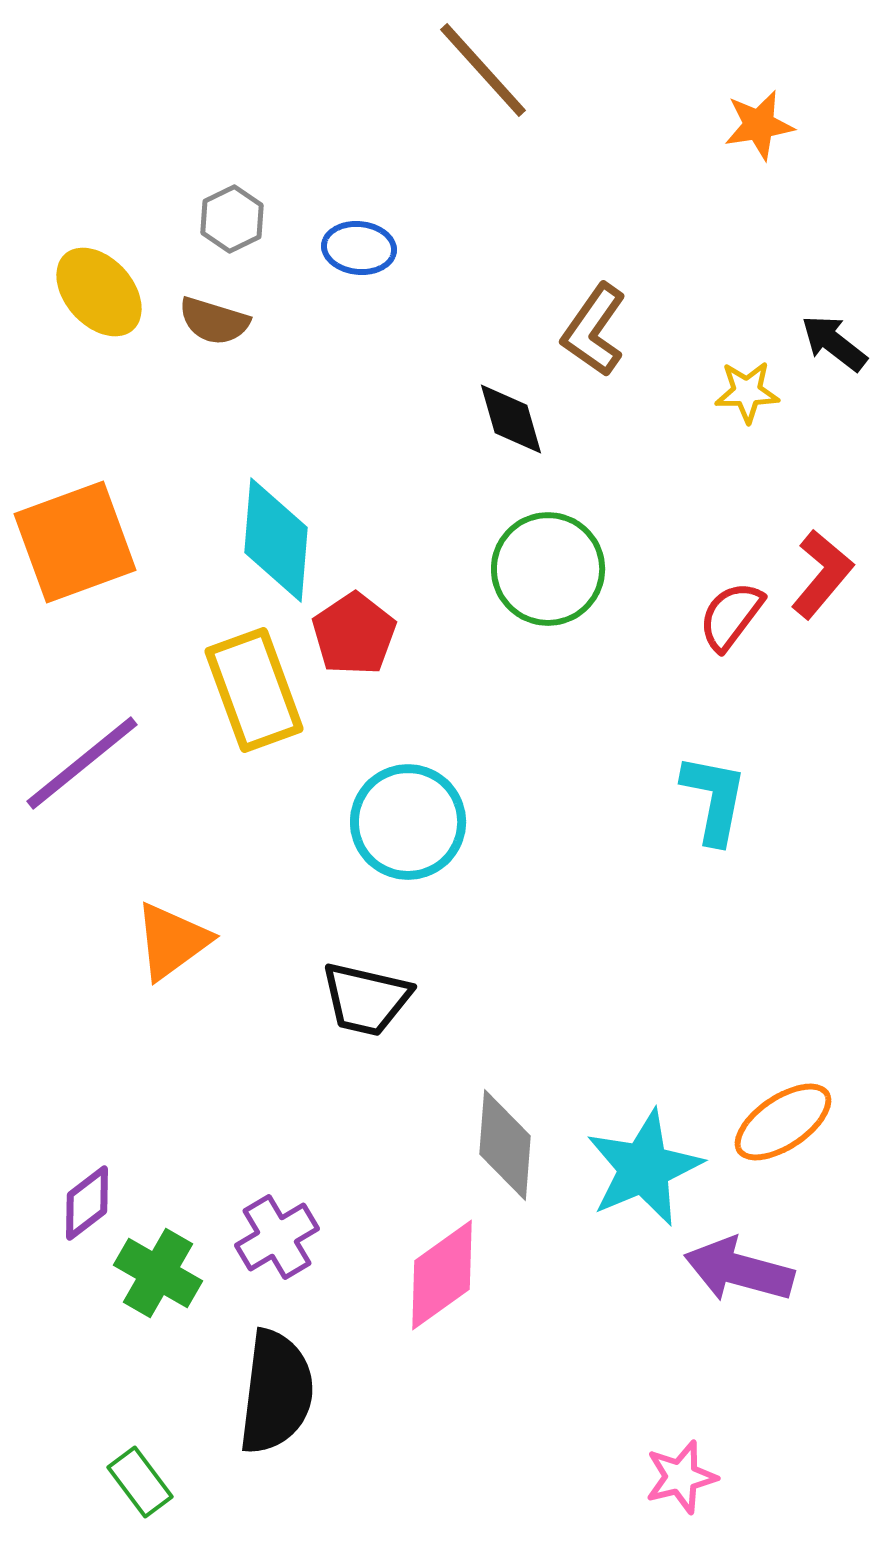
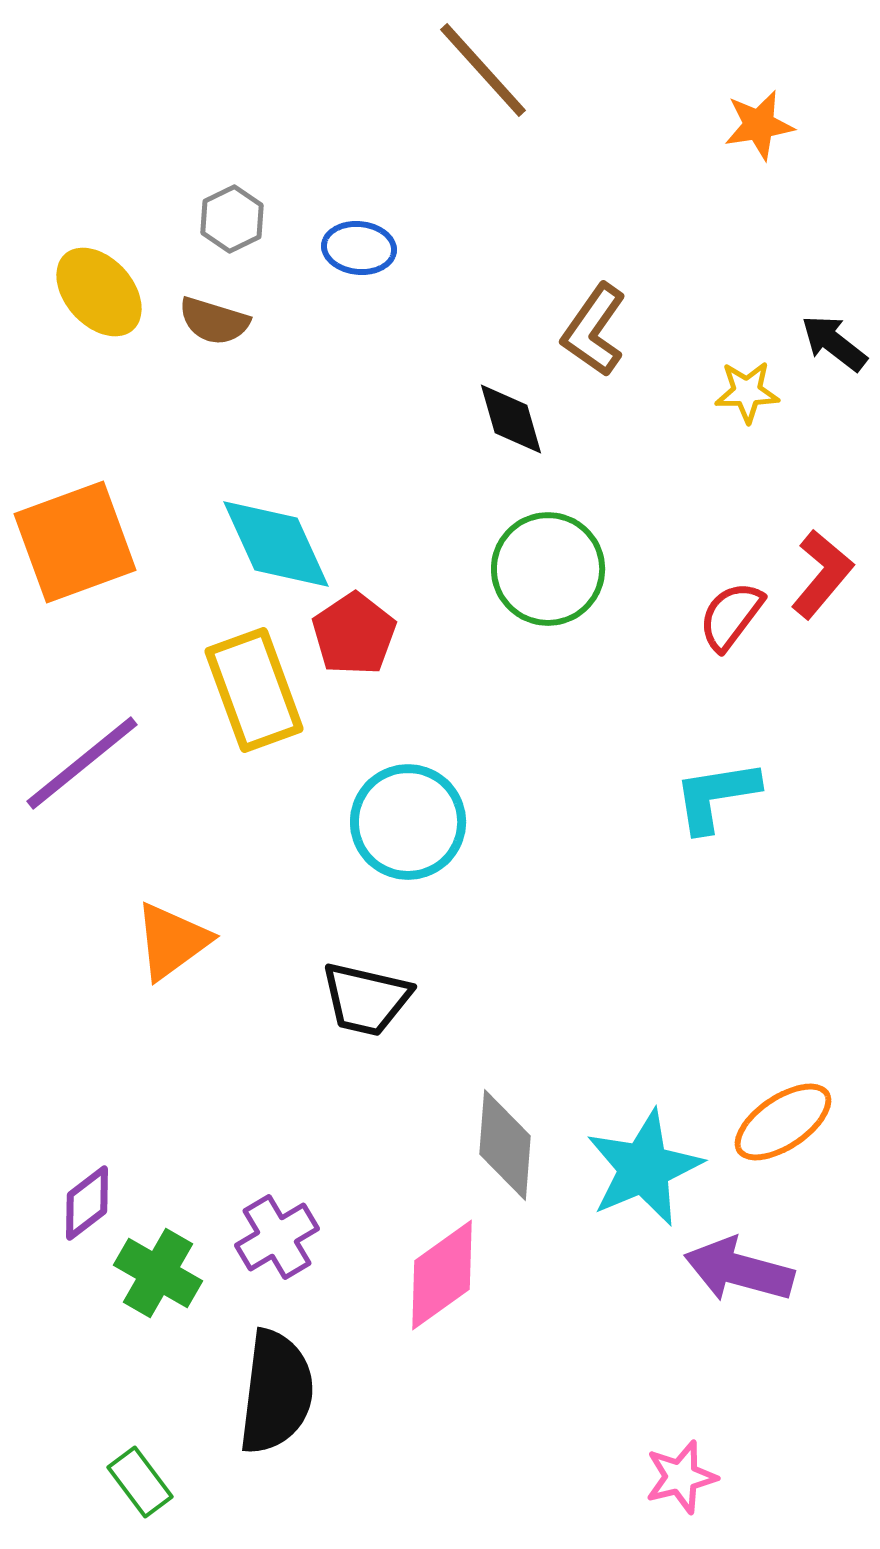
cyan diamond: moved 4 px down; rotated 29 degrees counterclockwise
cyan L-shape: moved 2 px right, 3 px up; rotated 110 degrees counterclockwise
